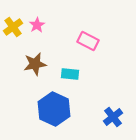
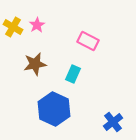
yellow cross: rotated 24 degrees counterclockwise
cyan rectangle: moved 3 px right; rotated 72 degrees counterclockwise
blue cross: moved 5 px down
